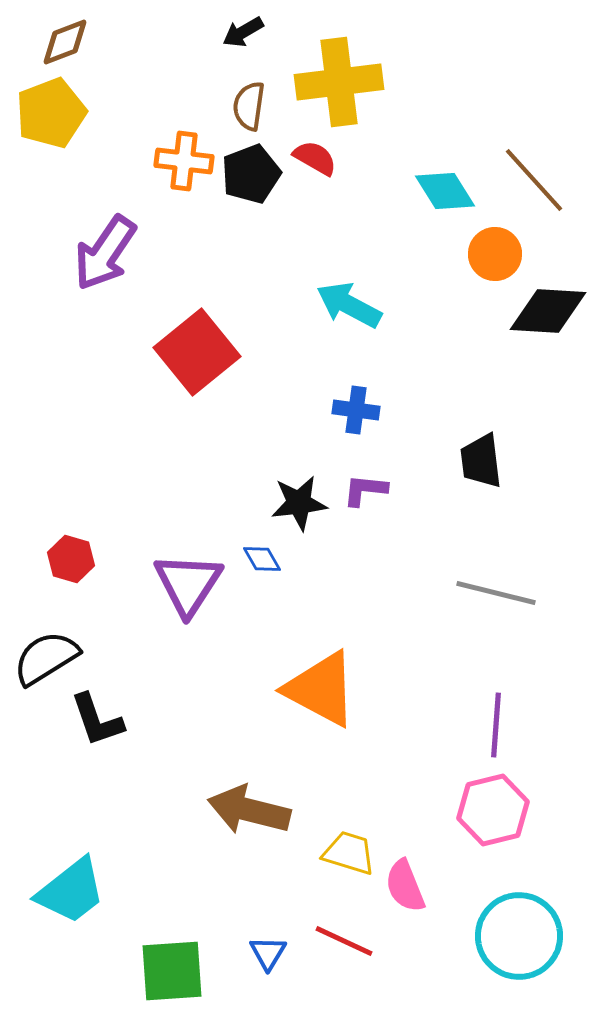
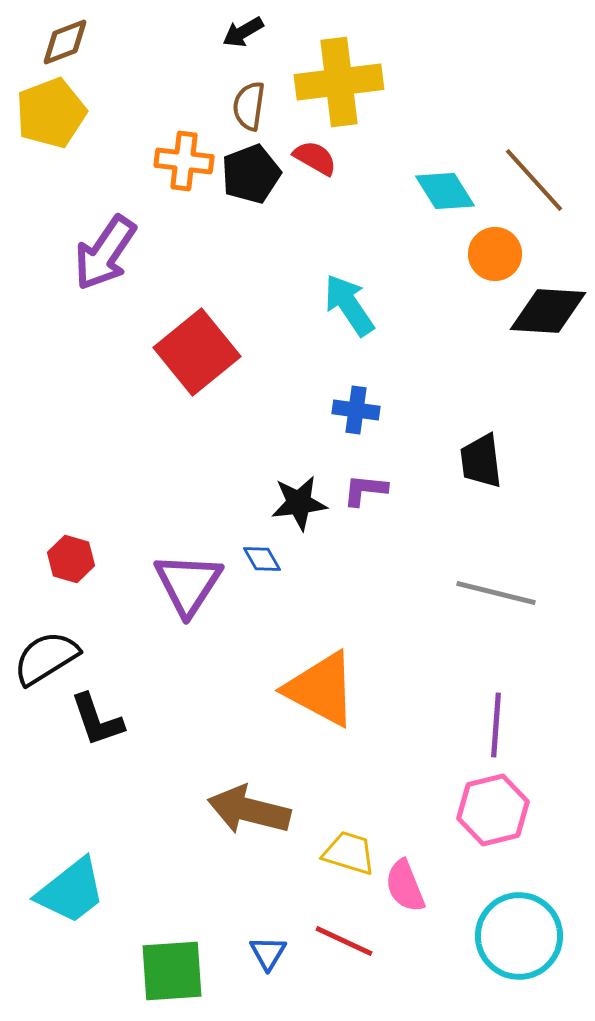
cyan arrow: rotated 28 degrees clockwise
